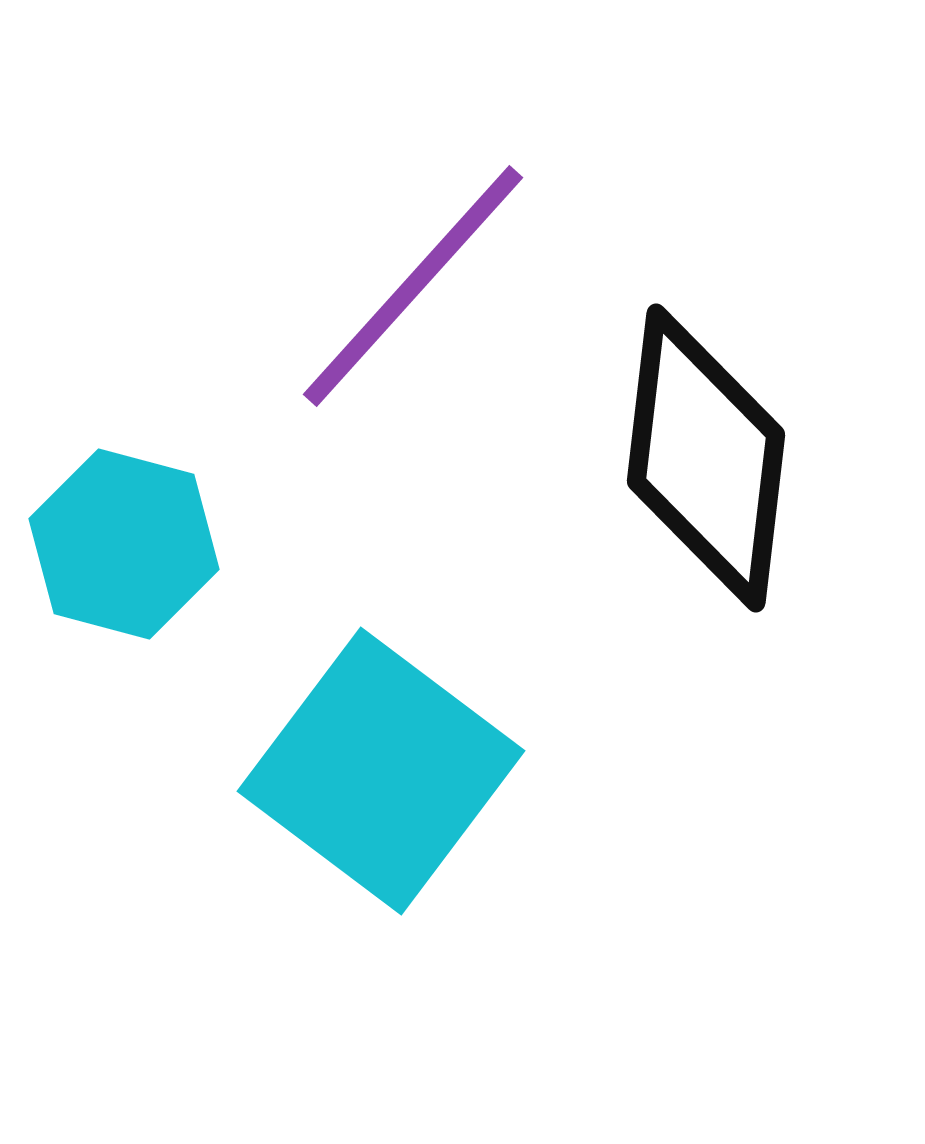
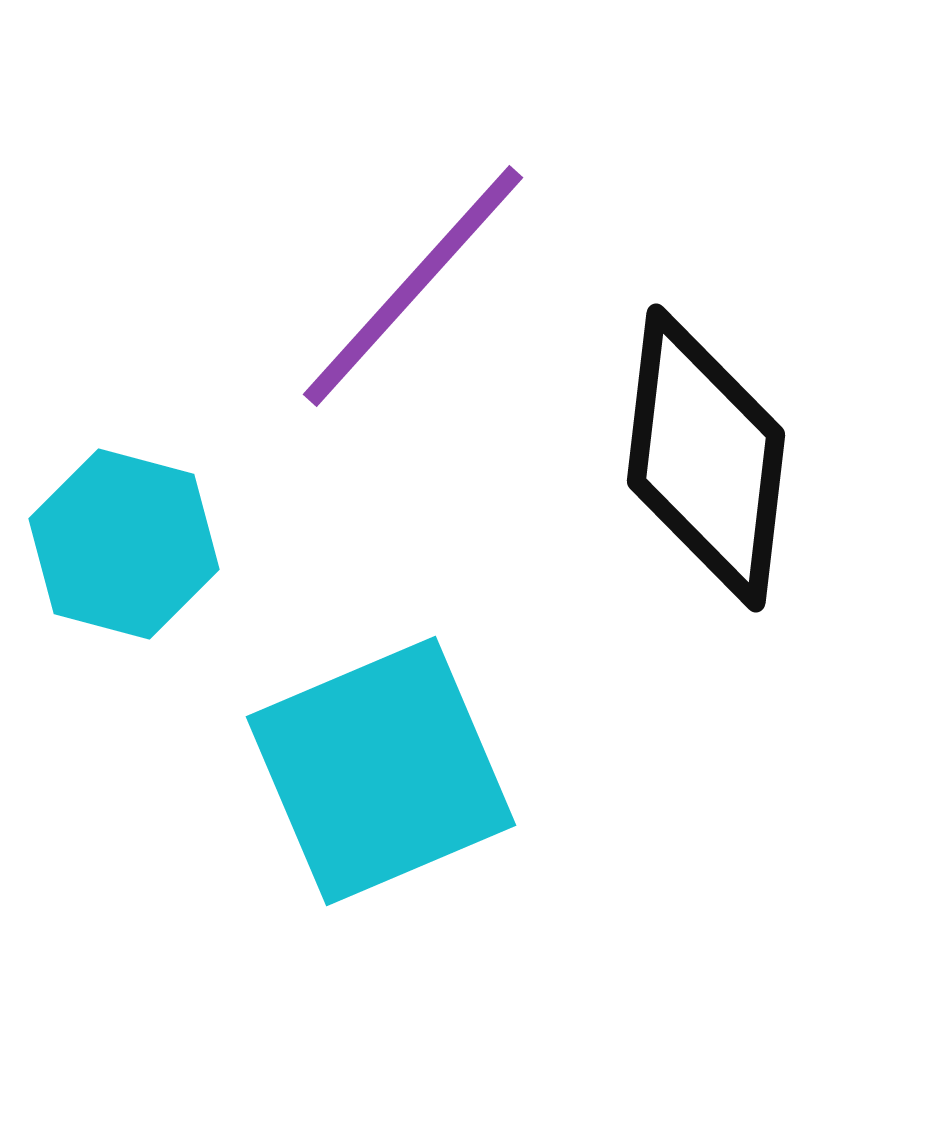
cyan square: rotated 30 degrees clockwise
